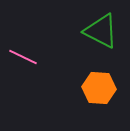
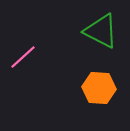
pink line: rotated 68 degrees counterclockwise
